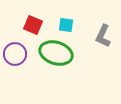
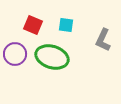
gray L-shape: moved 4 px down
green ellipse: moved 4 px left, 4 px down
